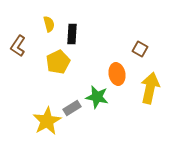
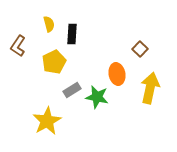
brown square: rotated 14 degrees clockwise
yellow pentagon: moved 4 px left
gray rectangle: moved 18 px up
